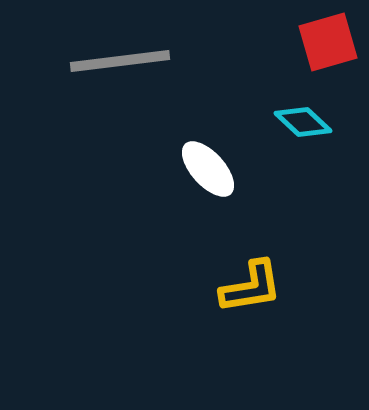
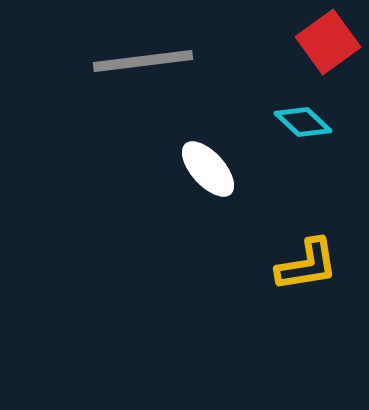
red square: rotated 20 degrees counterclockwise
gray line: moved 23 px right
yellow L-shape: moved 56 px right, 22 px up
